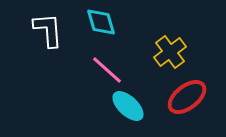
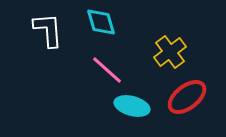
cyan ellipse: moved 4 px right; rotated 28 degrees counterclockwise
